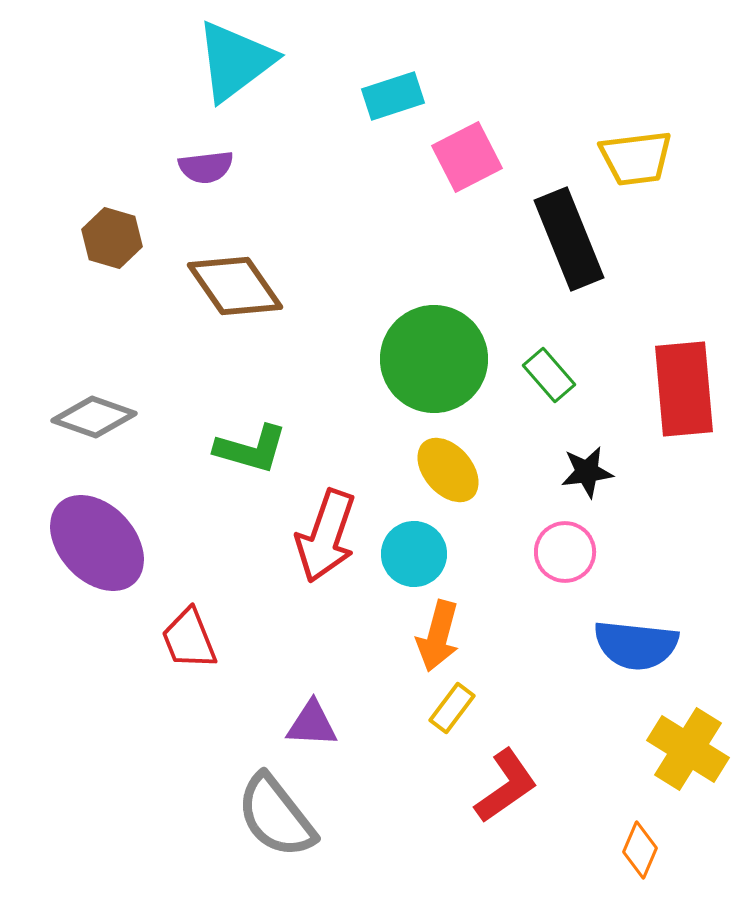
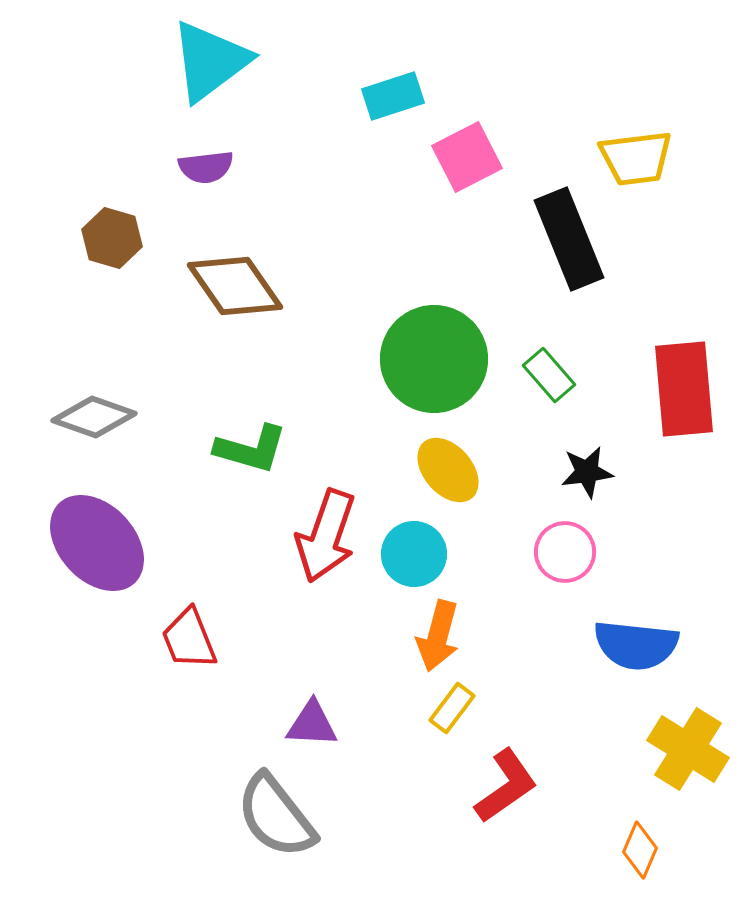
cyan triangle: moved 25 px left
